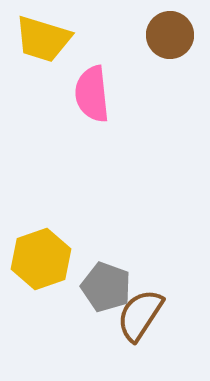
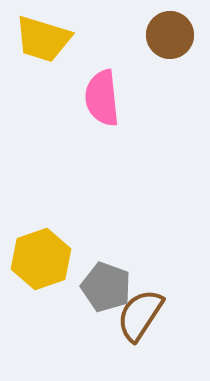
pink semicircle: moved 10 px right, 4 px down
